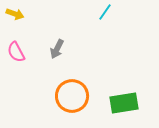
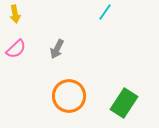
yellow arrow: rotated 60 degrees clockwise
pink semicircle: moved 3 px up; rotated 105 degrees counterclockwise
orange circle: moved 3 px left
green rectangle: rotated 48 degrees counterclockwise
